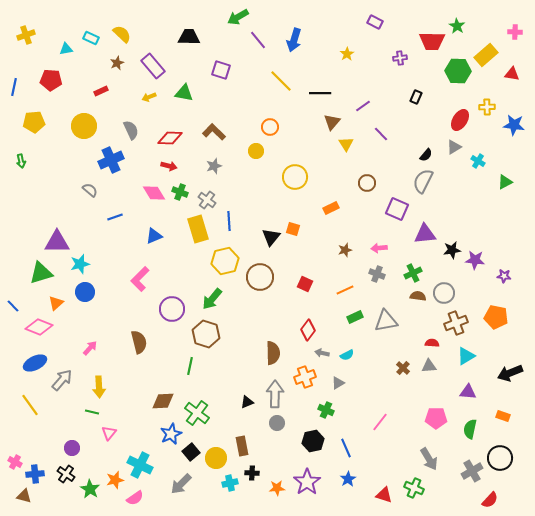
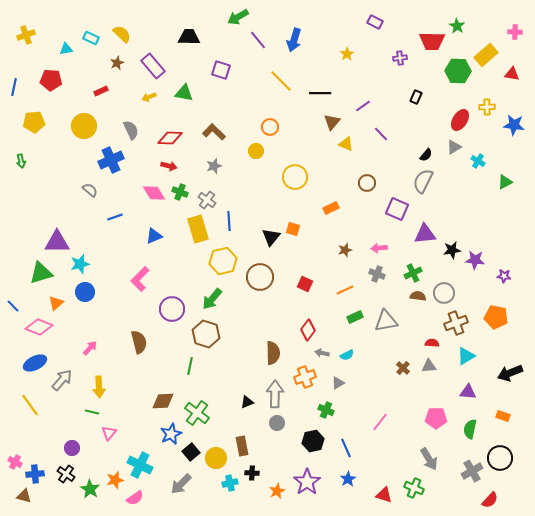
yellow triangle at (346, 144): rotated 35 degrees counterclockwise
yellow hexagon at (225, 261): moved 2 px left
orange star at (277, 488): moved 3 px down; rotated 21 degrees counterclockwise
